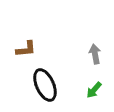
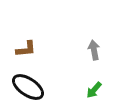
gray arrow: moved 1 px left, 4 px up
black ellipse: moved 17 px left, 2 px down; rotated 32 degrees counterclockwise
